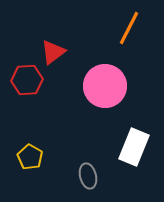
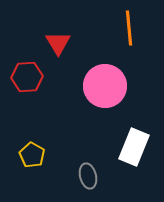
orange line: rotated 32 degrees counterclockwise
red triangle: moved 5 px right, 9 px up; rotated 24 degrees counterclockwise
red hexagon: moved 3 px up
yellow pentagon: moved 2 px right, 2 px up
